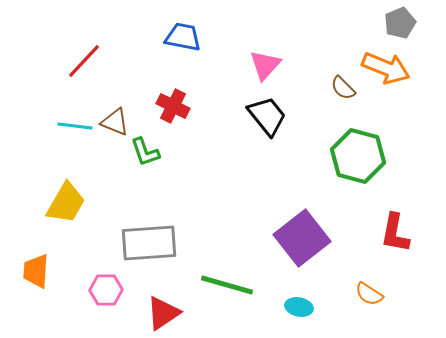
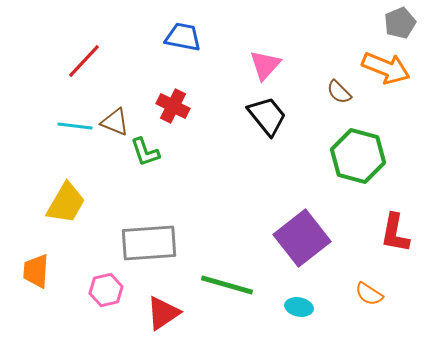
brown semicircle: moved 4 px left, 4 px down
pink hexagon: rotated 12 degrees counterclockwise
